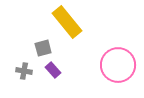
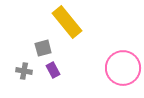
pink circle: moved 5 px right, 3 px down
purple rectangle: rotated 14 degrees clockwise
